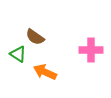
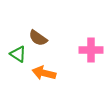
brown semicircle: moved 3 px right, 1 px down
orange arrow: moved 1 px left, 1 px down; rotated 10 degrees counterclockwise
